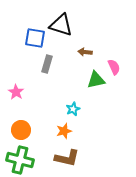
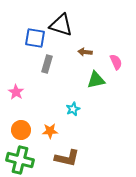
pink semicircle: moved 2 px right, 5 px up
orange star: moved 14 px left; rotated 14 degrees clockwise
